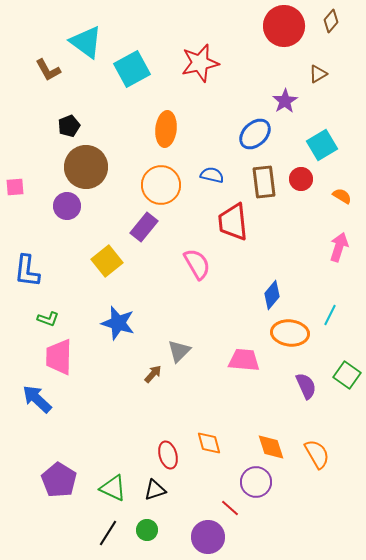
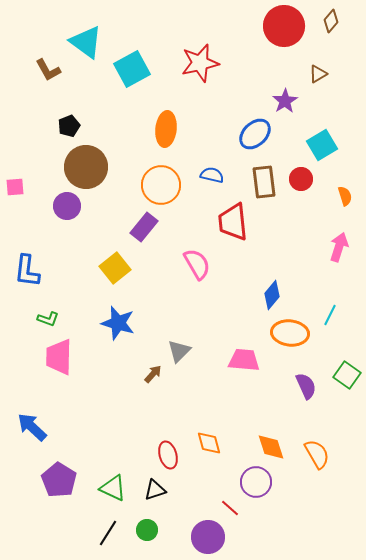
orange semicircle at (342, 196): moved 3 px right; rotated 42 degrees clockwise
yellow square at (107, 261): moved 8 px right, 7 px down
blue arrow at (37, 399): moved 5 px left, 28 px down
